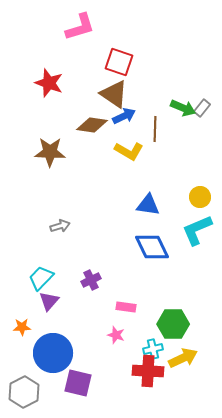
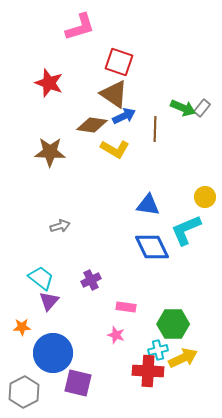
yellow L-shape: moved 14 px left, 2 px up
yellow circle: moved 5 px right
cyan L-shape: moved 11 px left
cyan trapezoid: rotated 84 degrees clockwise
cyan cross: moved 5 px right, 1 px down
